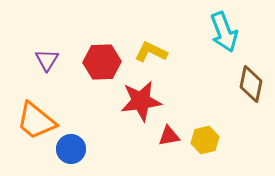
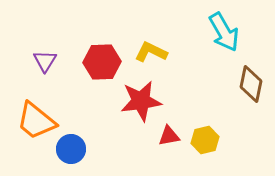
cyan arrow: rotated 9 degrees counterclockwise
purple triangle: moved 2 px left, 1 px down
